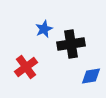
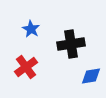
blue star: moved 13 px left; rotated 18 degrees counterclockwise
